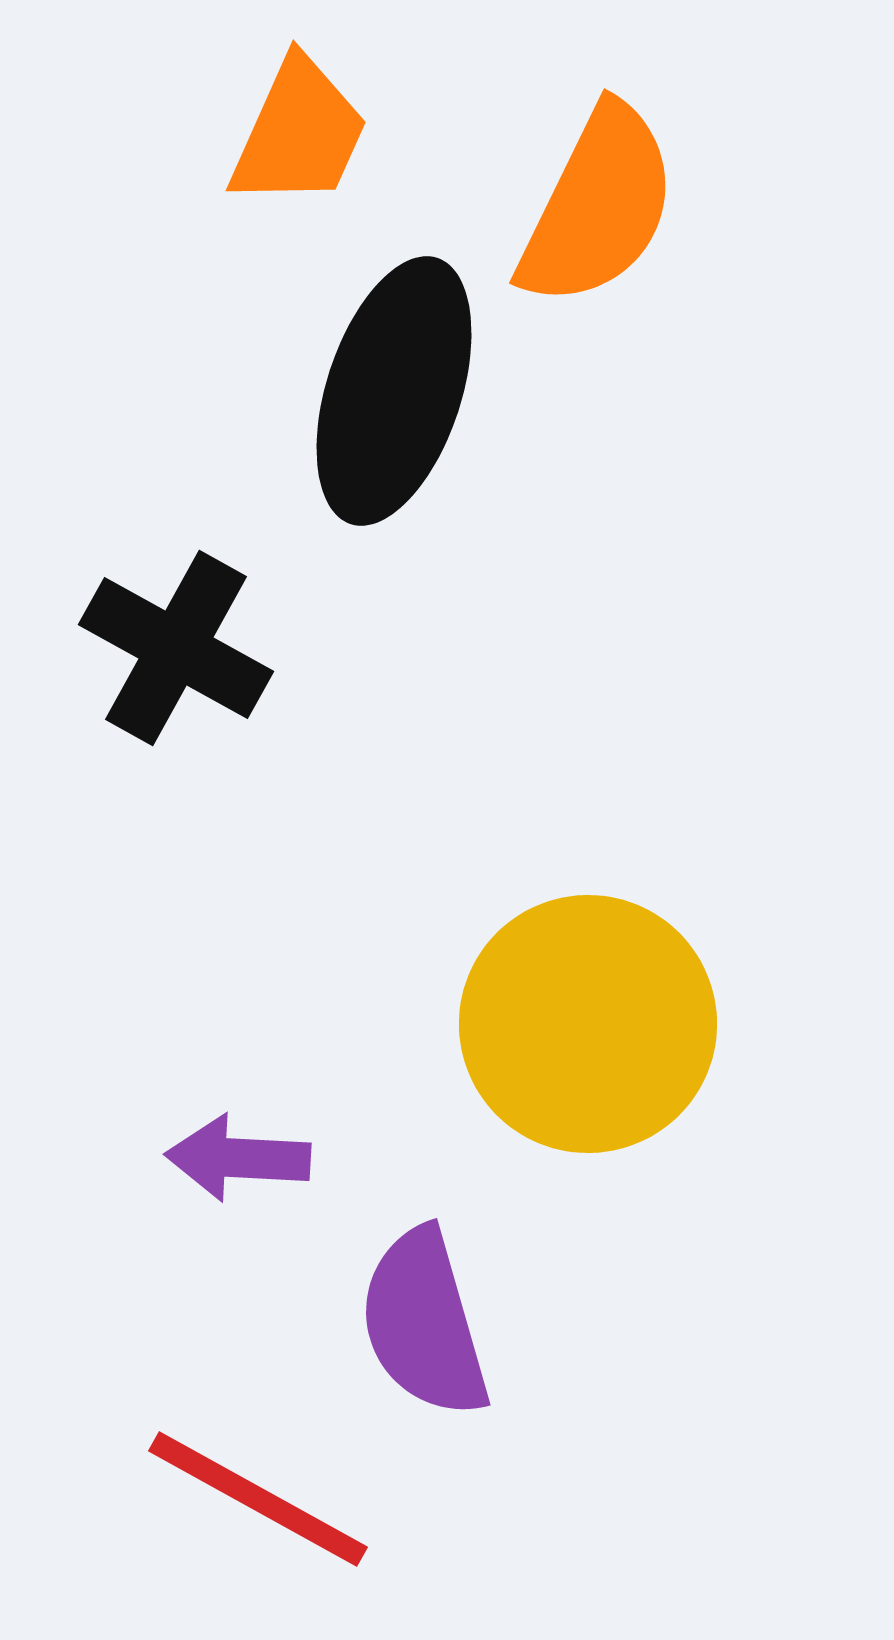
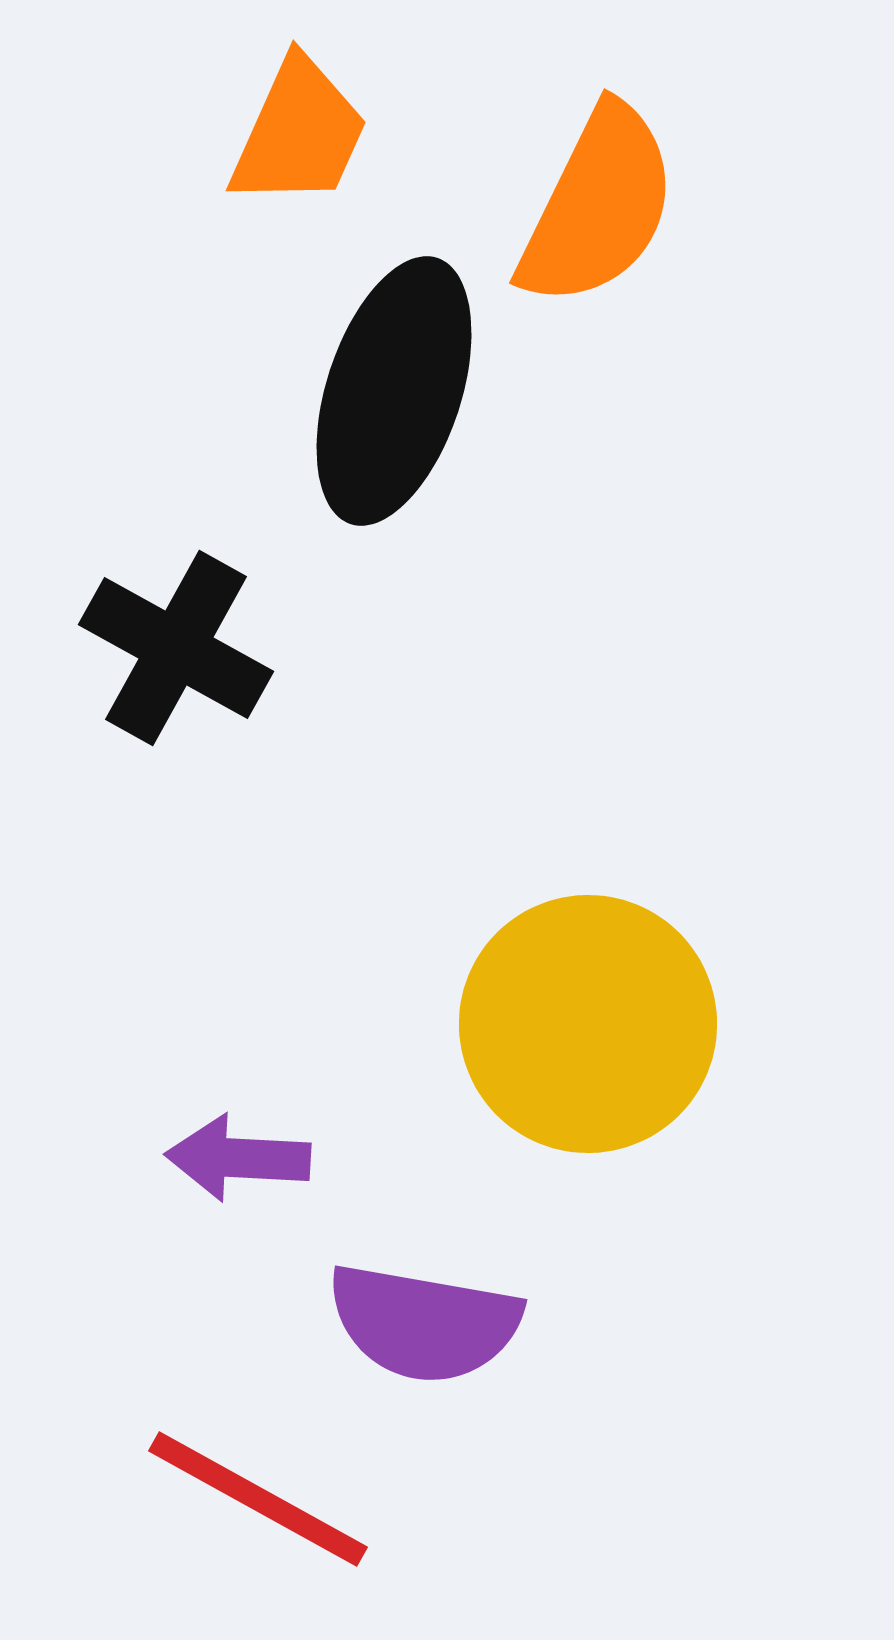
purple semicircle: rotated 64 degrees counterclockwise
